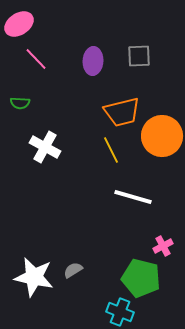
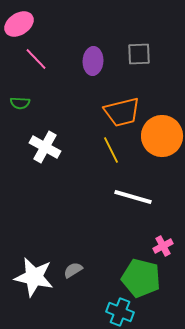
gray square: moved 2 px up
